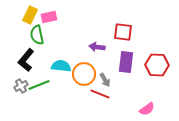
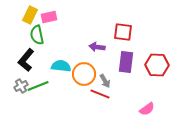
gray arrow: moved 1 px down
green line: moved 1 px left, 1 px down
